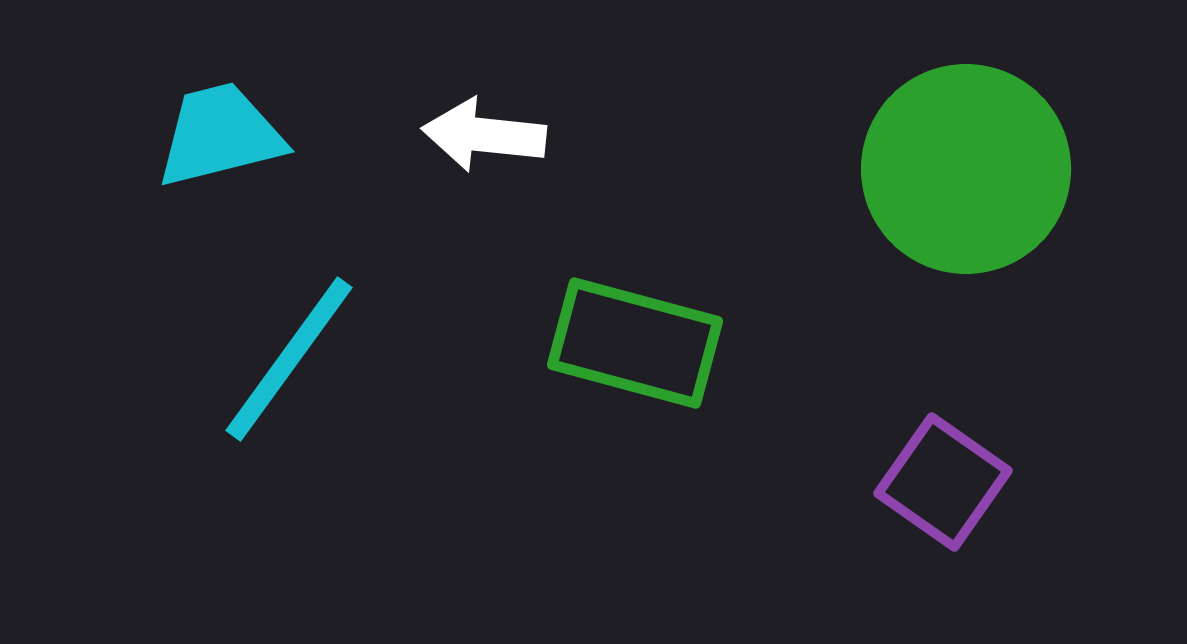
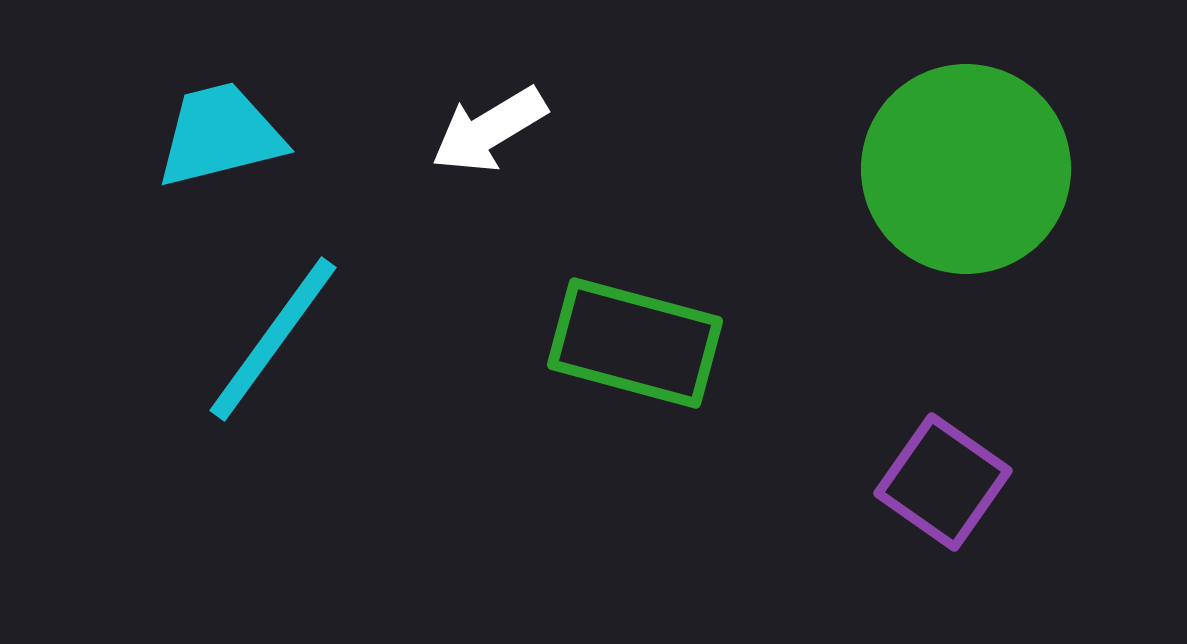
white arrow: moved 5 px right, 5 px up; rotated 37 degrees counterclockwise
cyan line: moved 16 px left, 20 px up
